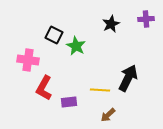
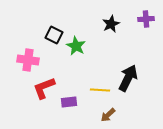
red L-shape: rotated 40 degrees clockwise
